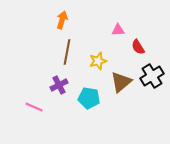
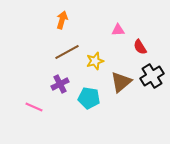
red semicircle: moved 2 px right
brown line: rotated 50 degrees clockwise
yellow star: moved 3 px left
purple cross: moved 1 px right, 1 px up
